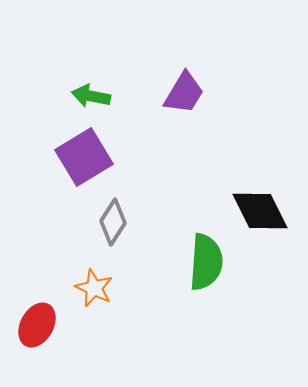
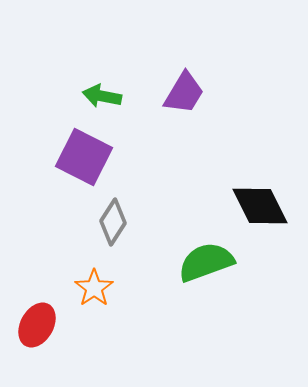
green arrow: moved 11 px right
purple square: rotated 32 degrees counterclockwise
black diamond: moved 5 px up
green semicircle: rotated 114 degrees counterclockwise
orange star: rotated 12 degrees clockwise
